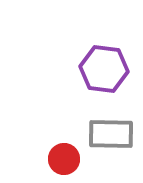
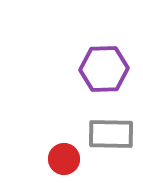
purple hexagon: rotated 9 degrees counterclockwise
